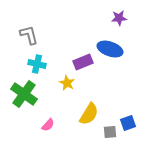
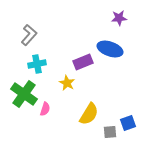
gray L-shape: rotated 55 degrees clockwise
cyan cross: rotated 24 degrees counterclockwise
pink semicircle: moved 3 px left, 16 px up; rotated 24 degrees counterclockwise
